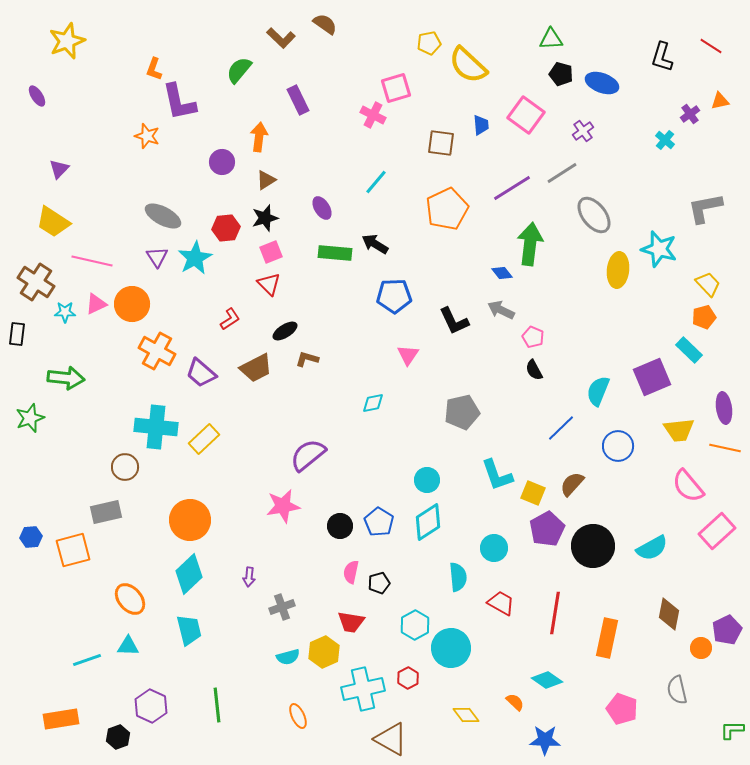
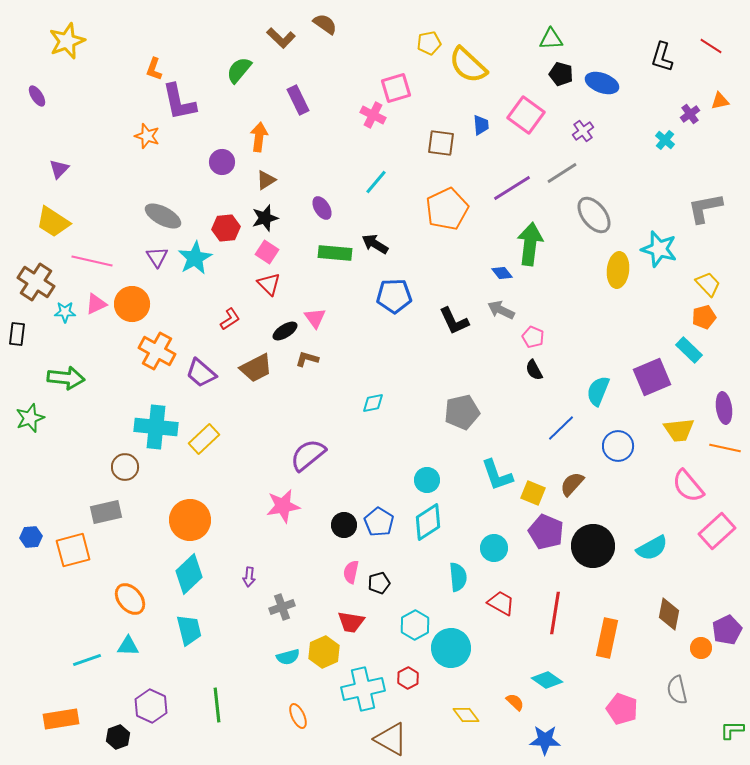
pink square at (271, 252): moved 4 px left; rotated 35 degrees counterclockwise
pink triangle at (408, 355): moved 93 px left, 37 px up; rotated 10 degrees counterclockwise
black circle at (340, 526): moved 4 px right, 1 px up
purple pentagon at (547, 529): moved 1 px left, 3 px down; rotated 20 degrees counterclockwise
